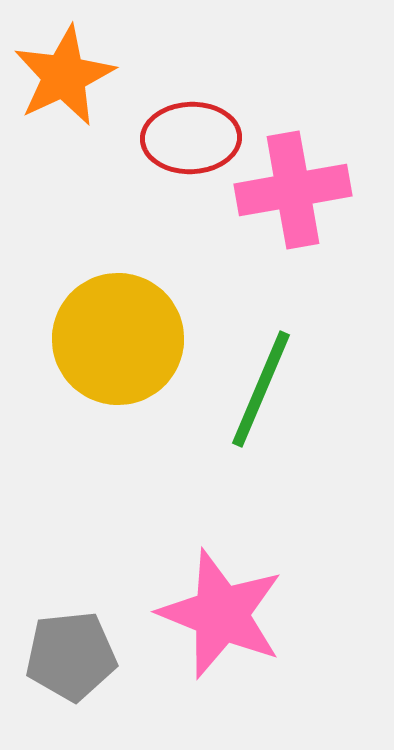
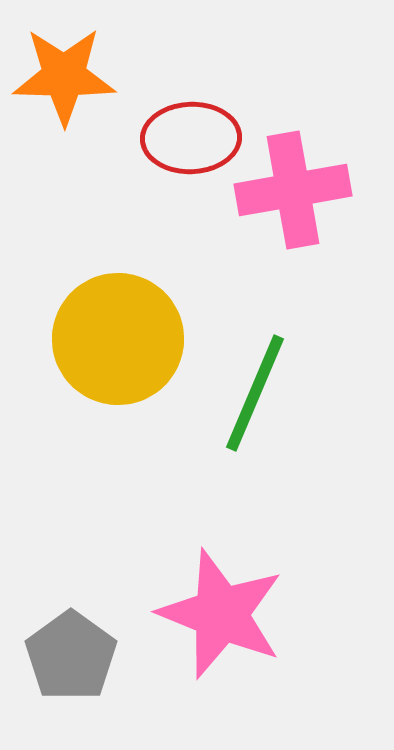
orange star: rotated 26 degrees clockwise
green line: moved 6 px left, 4 px down
gray pentagon: rotated 30 degrees counterclockwise
